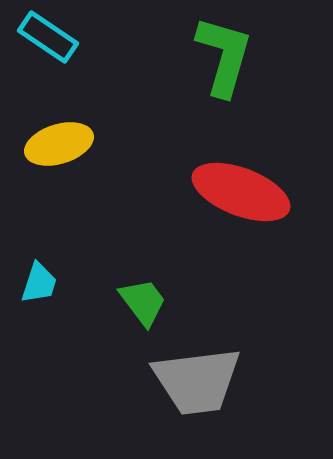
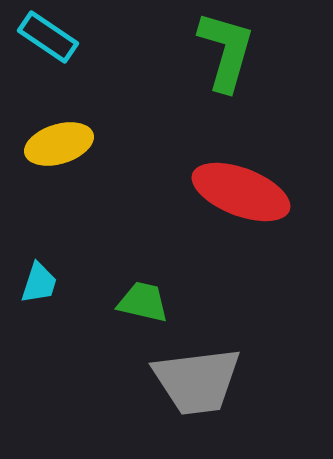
green L-shape: moved 2 px right, 5 px up
green trapezoid: rotated 40 degrees counterclockwise
